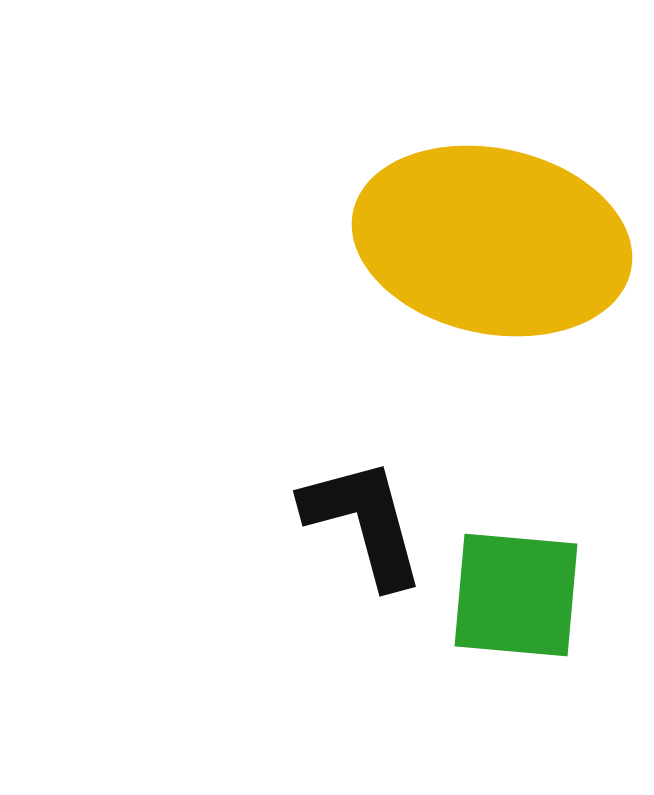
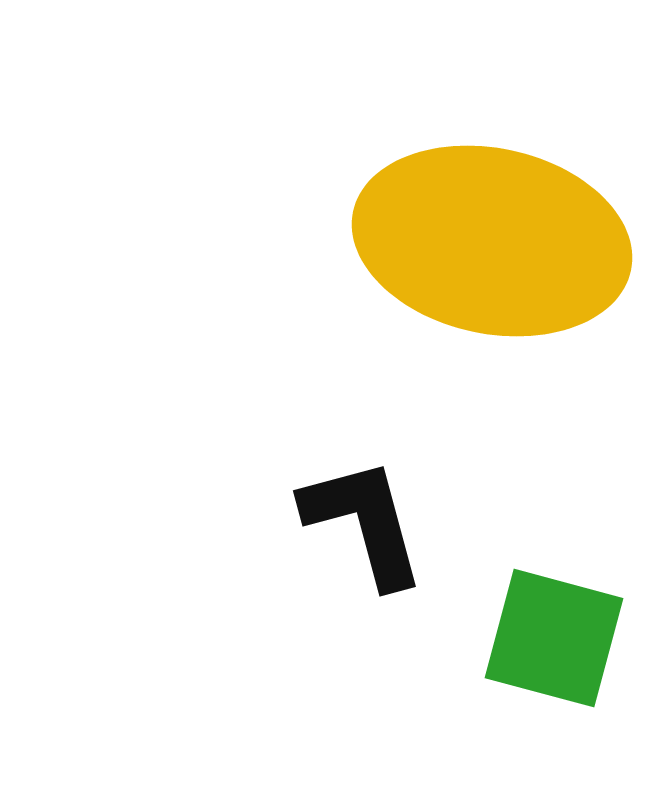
green square: moved 38 px right, 43 px down; rotated 10 degrees clockwise
